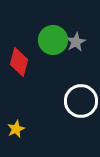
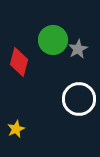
gray star: moved 2 px right, 7 px down
white circle: moved 2 px left, 2 px up
